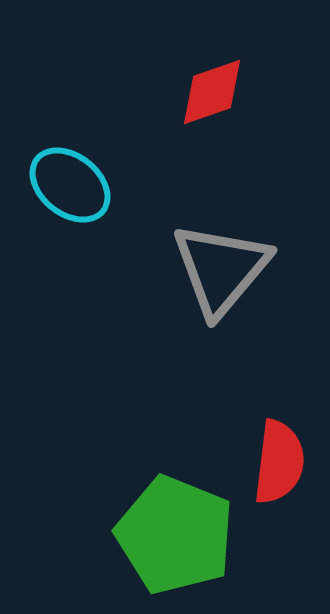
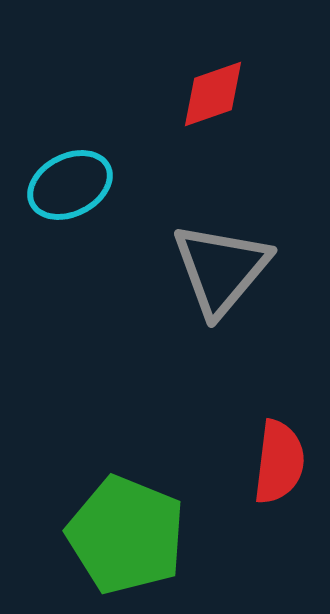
red diamond: moved 1 px right, 2 px down
cyan ellipse: rotated 66 degrees counterclockwise
green pentagon: moved 49 px left
